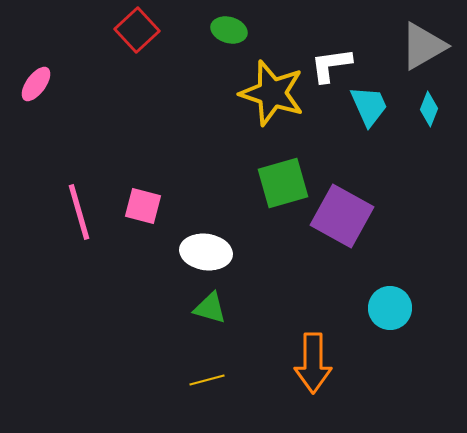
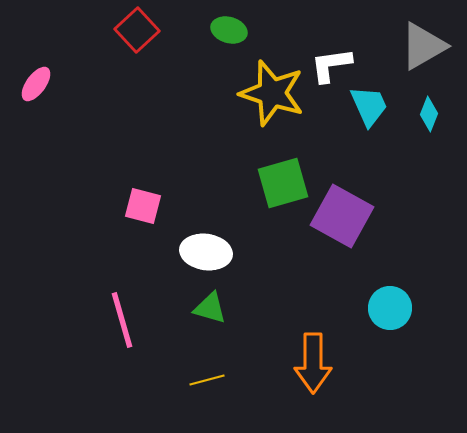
cyan diamond: moved 5 px down
pink line: moved 43 px right, 108 px down
